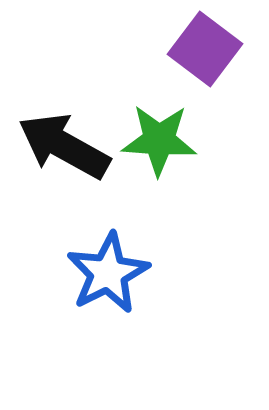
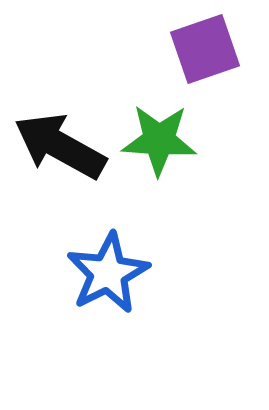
purple square: rotated 34 degrees clockwise
black arrow: moved 4 px left
